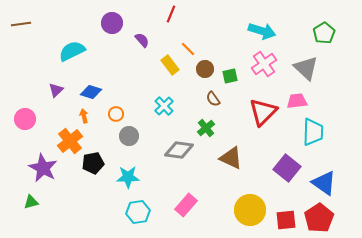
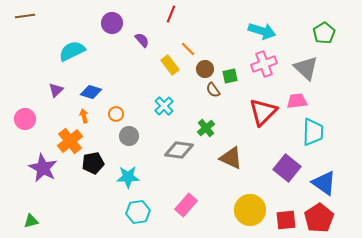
brown line: moved 4 px right, 8 px up
pink cross: rotated 15 degrees clockwise
brown semicircle: moved 9 px up
green triangle: moved 19 px down
